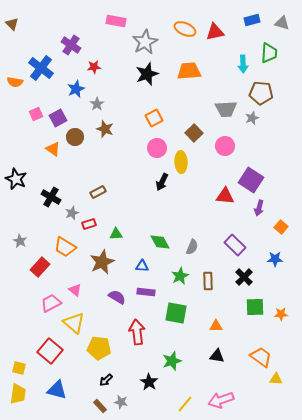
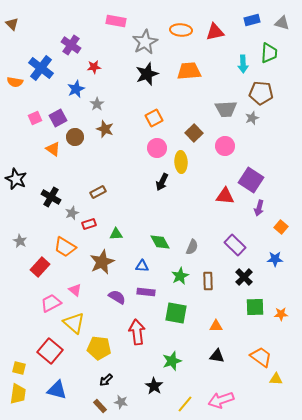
orange ellipse at (185, 29): moved 4 px left, 1 px down; rotated 20 degrees counterclockwise
pink square at (36, 114): moved 1 px left, 4 px down
black star at (149, 382): moved 5 px right, 4 px down
